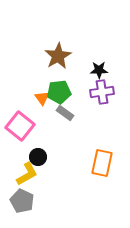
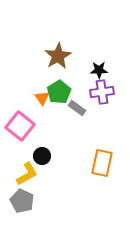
green pentagon: rotated 25 degrees counterclockwise
gray rectangle: moved 12 px right, 5 px up
black circle: moved 4 px right, 1 px up
